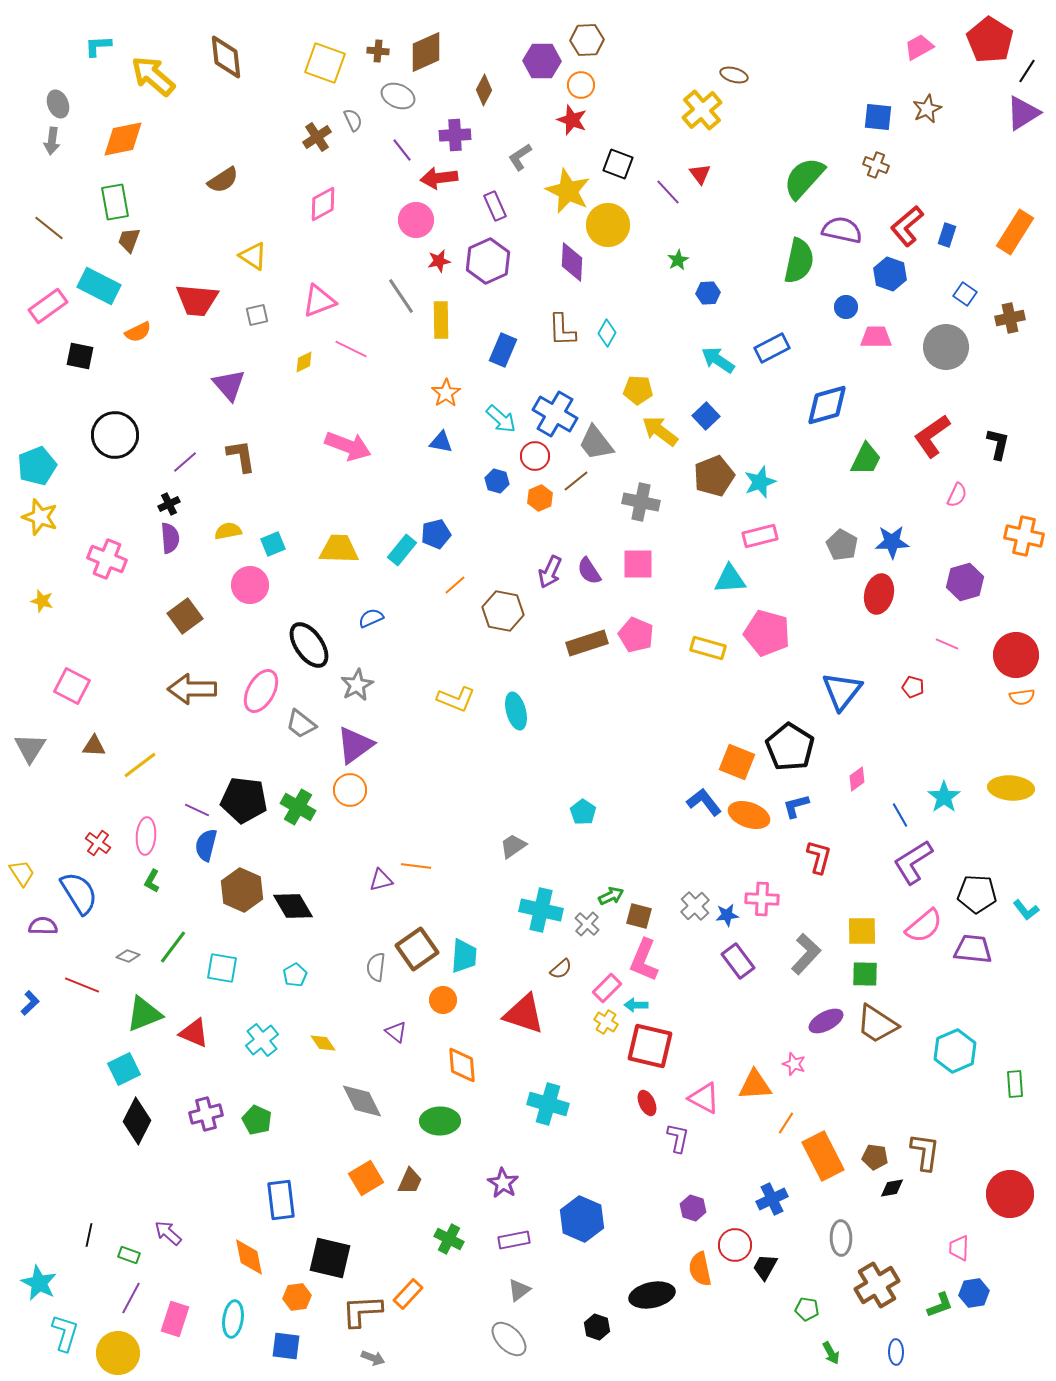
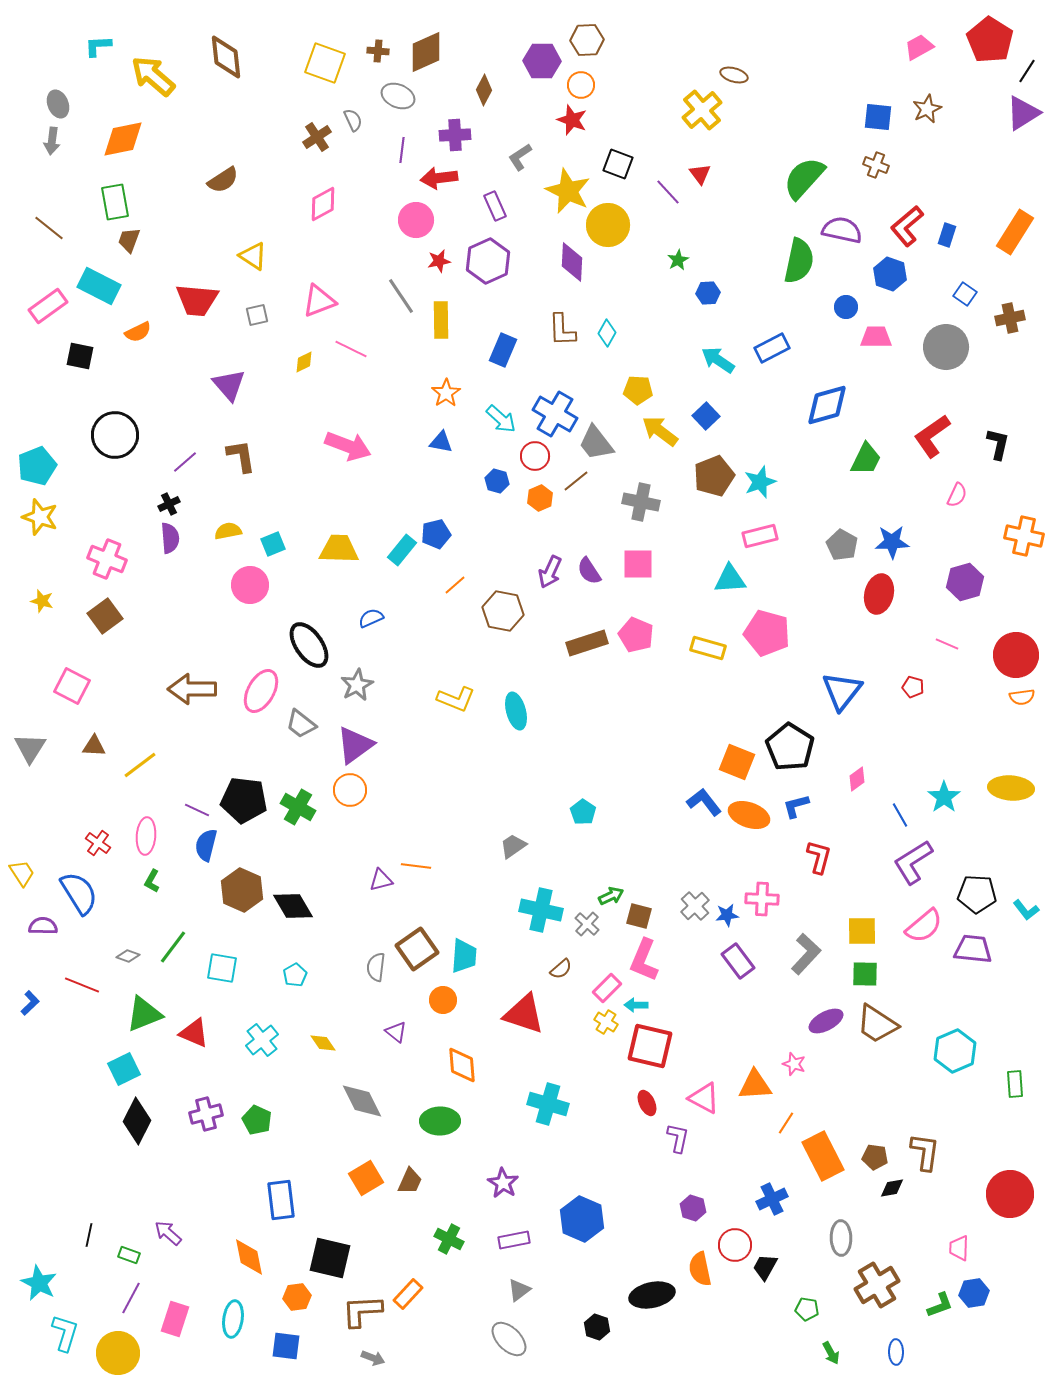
purple line at (402, 150): rotated 45 degrees clockwise
brown square at (185, 616): moved 80 px left
